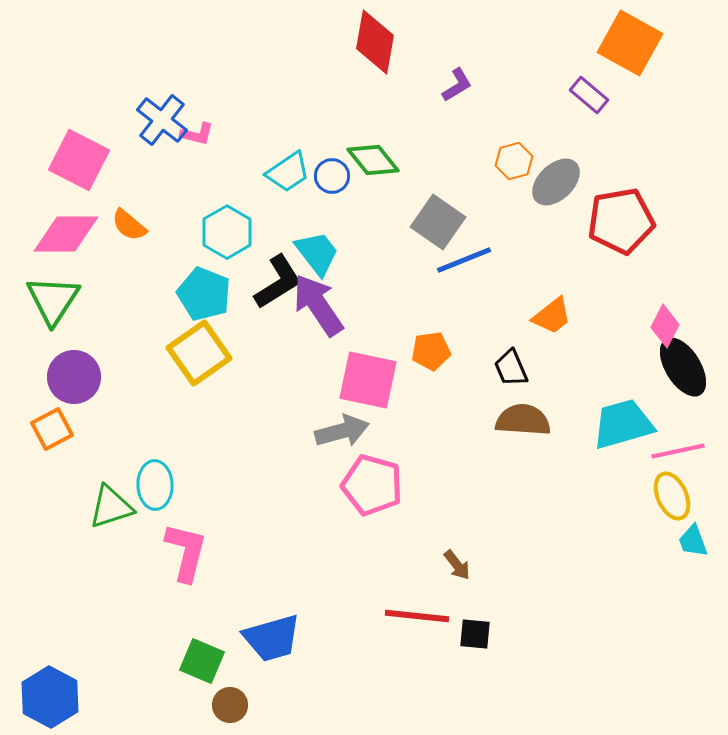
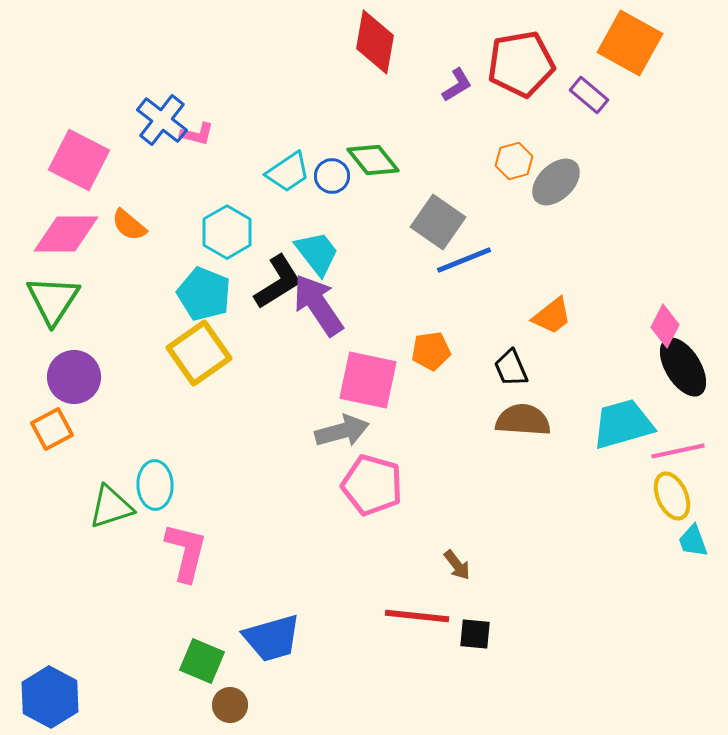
red pentagon at (621, 221): moved 100 px left, 157 px up
